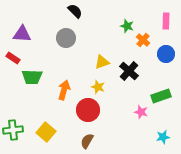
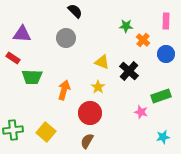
green star: moved 1 px left; rotated 16 degrees counterclockwise
yellow triangle: rotated 42 degrees clockwise
yellow star: rotated 16 degrees clockwise
red circle: moved 2 px right, 3 px down
